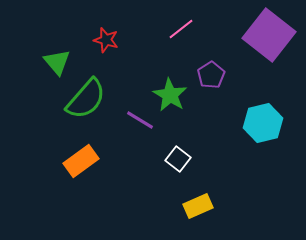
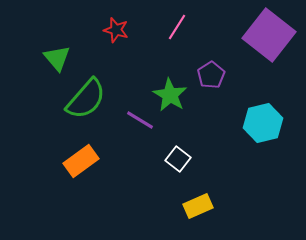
pink line: moved 4 px left, 2 px up; rotated 20 degrees counterclockwise
red star: moved 10 px right, 10 px up
green triangle: moved 4 px up
